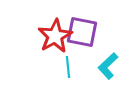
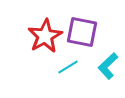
red star: moved 10 px left
cyan line: rotated 65 degrees clockwise
